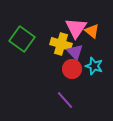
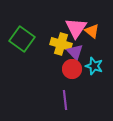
purple line: rotated 36 degrees clockwise
